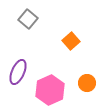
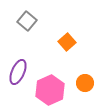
gray square: moved 1 px left, 2 px down
orange square: moved 4 px left, 1 px down
orange circle: moved 2 px left
